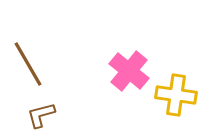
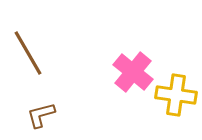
brown line: moved 11 px up
pink cross: moved 4 px right, 1 px down
